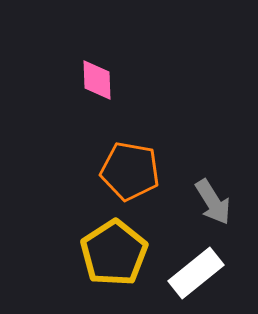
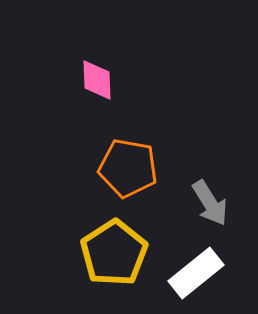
orange pentagon: moved 2 px left, 3 px up
gray arrow: moved 3 px left, 1 px down
